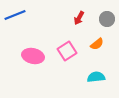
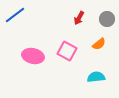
blue line: rotated 15 degrees counterclockwise
orange semicircle: moved 2 px right
pink square: rotated 30 degrees counterclockwise
